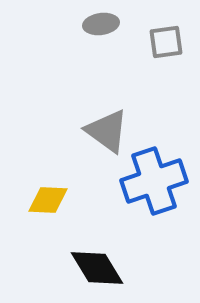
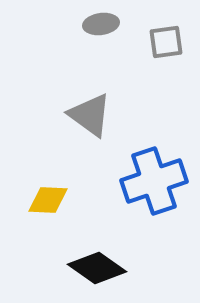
gray triangle: moved 17 px left, 16 px up
black diamond: rotated 24 degrees counterclockwise
